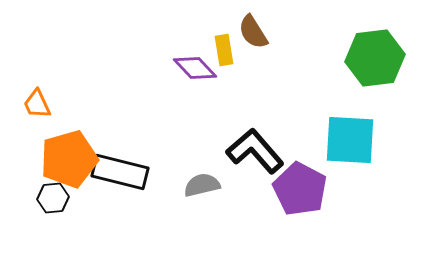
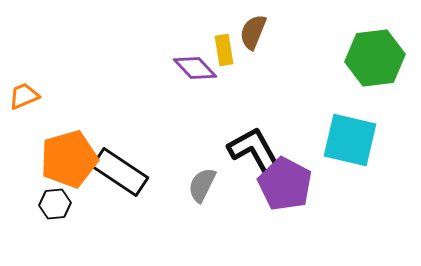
brown semicircle: rotated 54 degrees clockwise
orange trapezoid: moved 13 px left, 8 px up; rotated 92 degrees clockwise
cyan square: rotated 10 degrees clockwise
black L-shape: rotated 12 degrees clockwise
black rectangle: rotated 20 degrees clockwise
gray semicircle: rotated 51 degrees counterclockwise
purple pentagon: moved 15 px left, 5 px up
black hexagon: moved 2 px right, 6 px down
